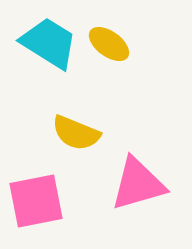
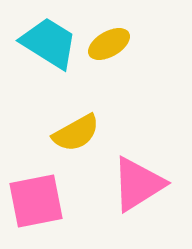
yellow ellipse: rotated 66 degrees counterclockwise
yellow semicircle: rotated 51 degrees counterclockwise
pink triangle: rotated 16 degrees counterclockwise
